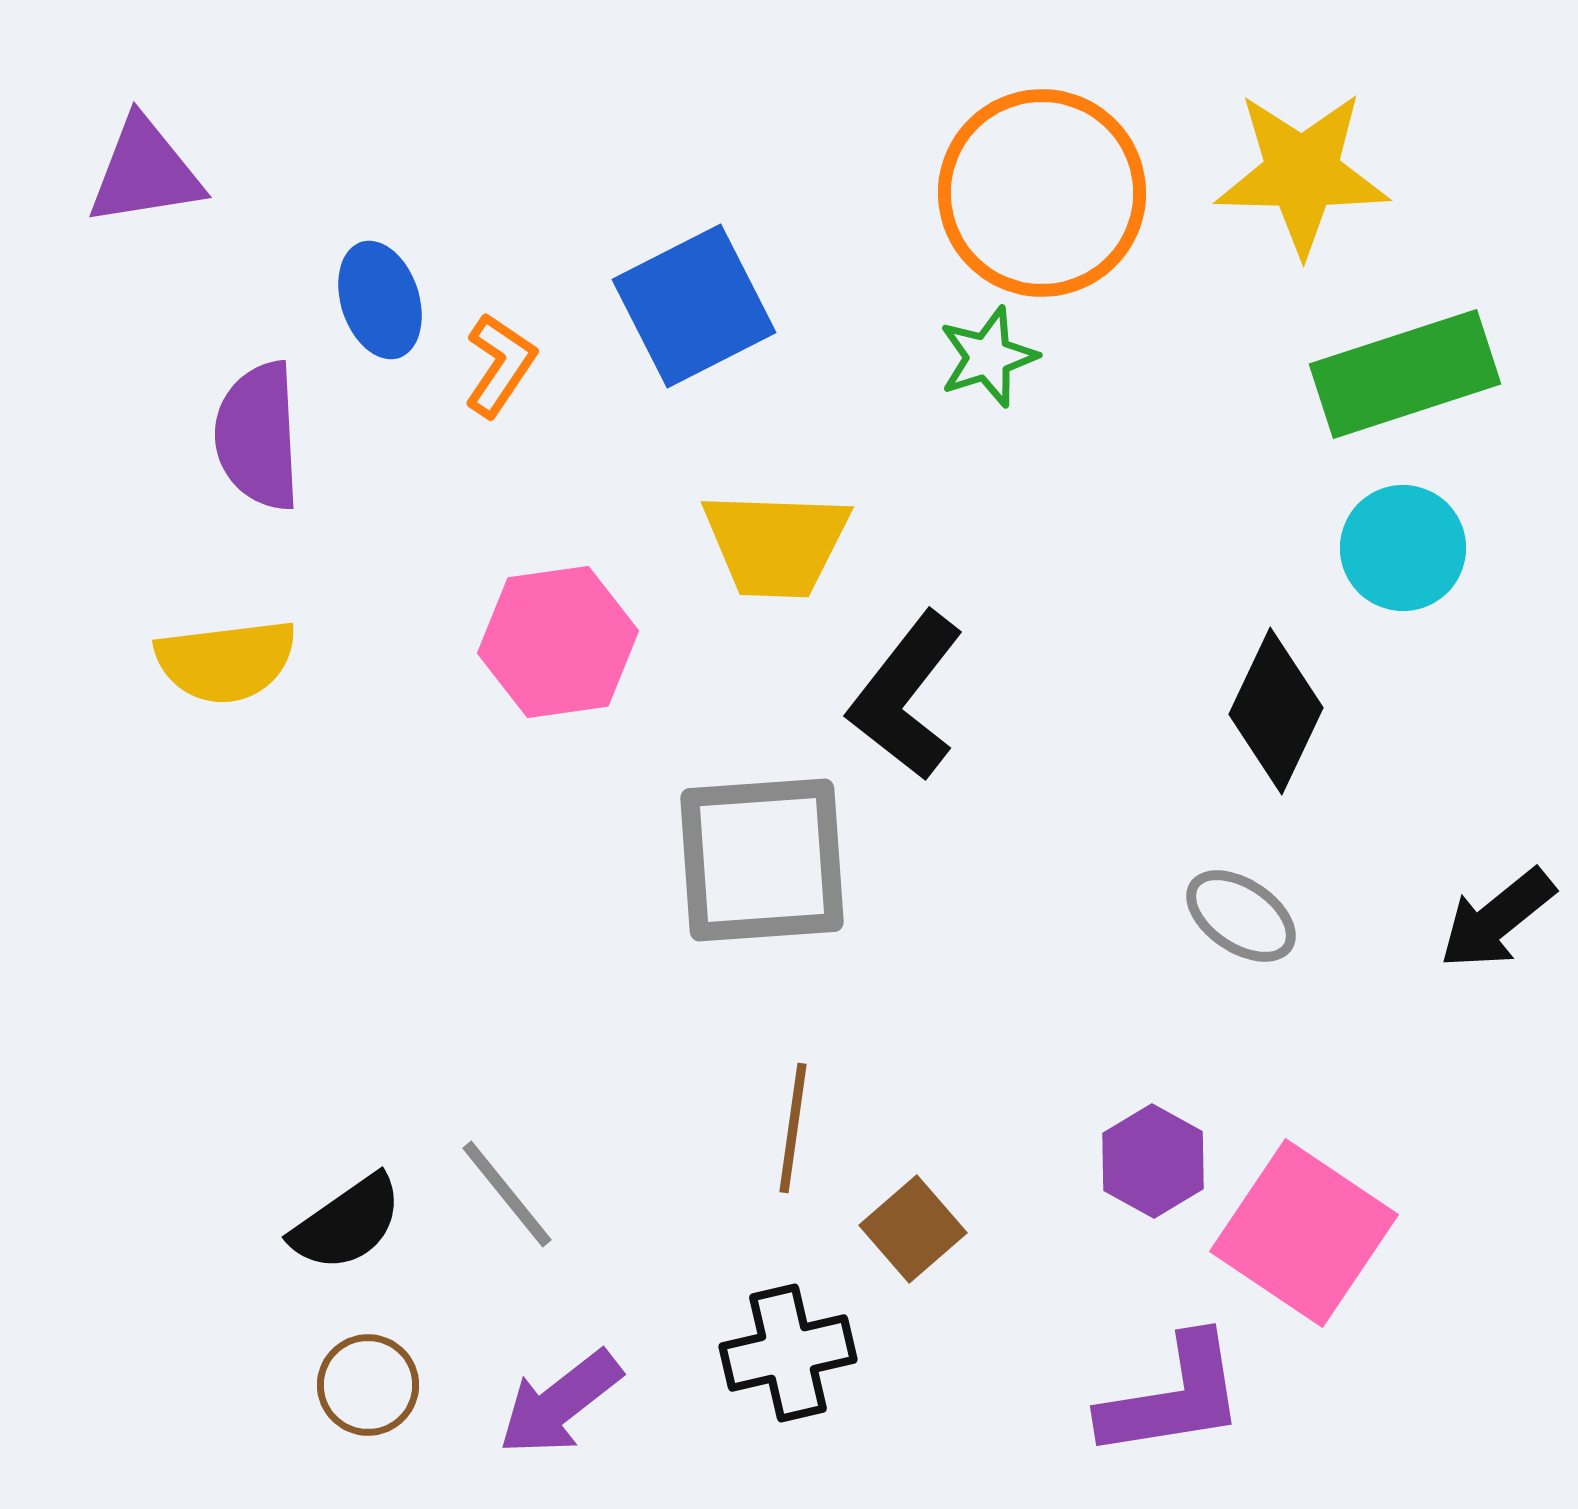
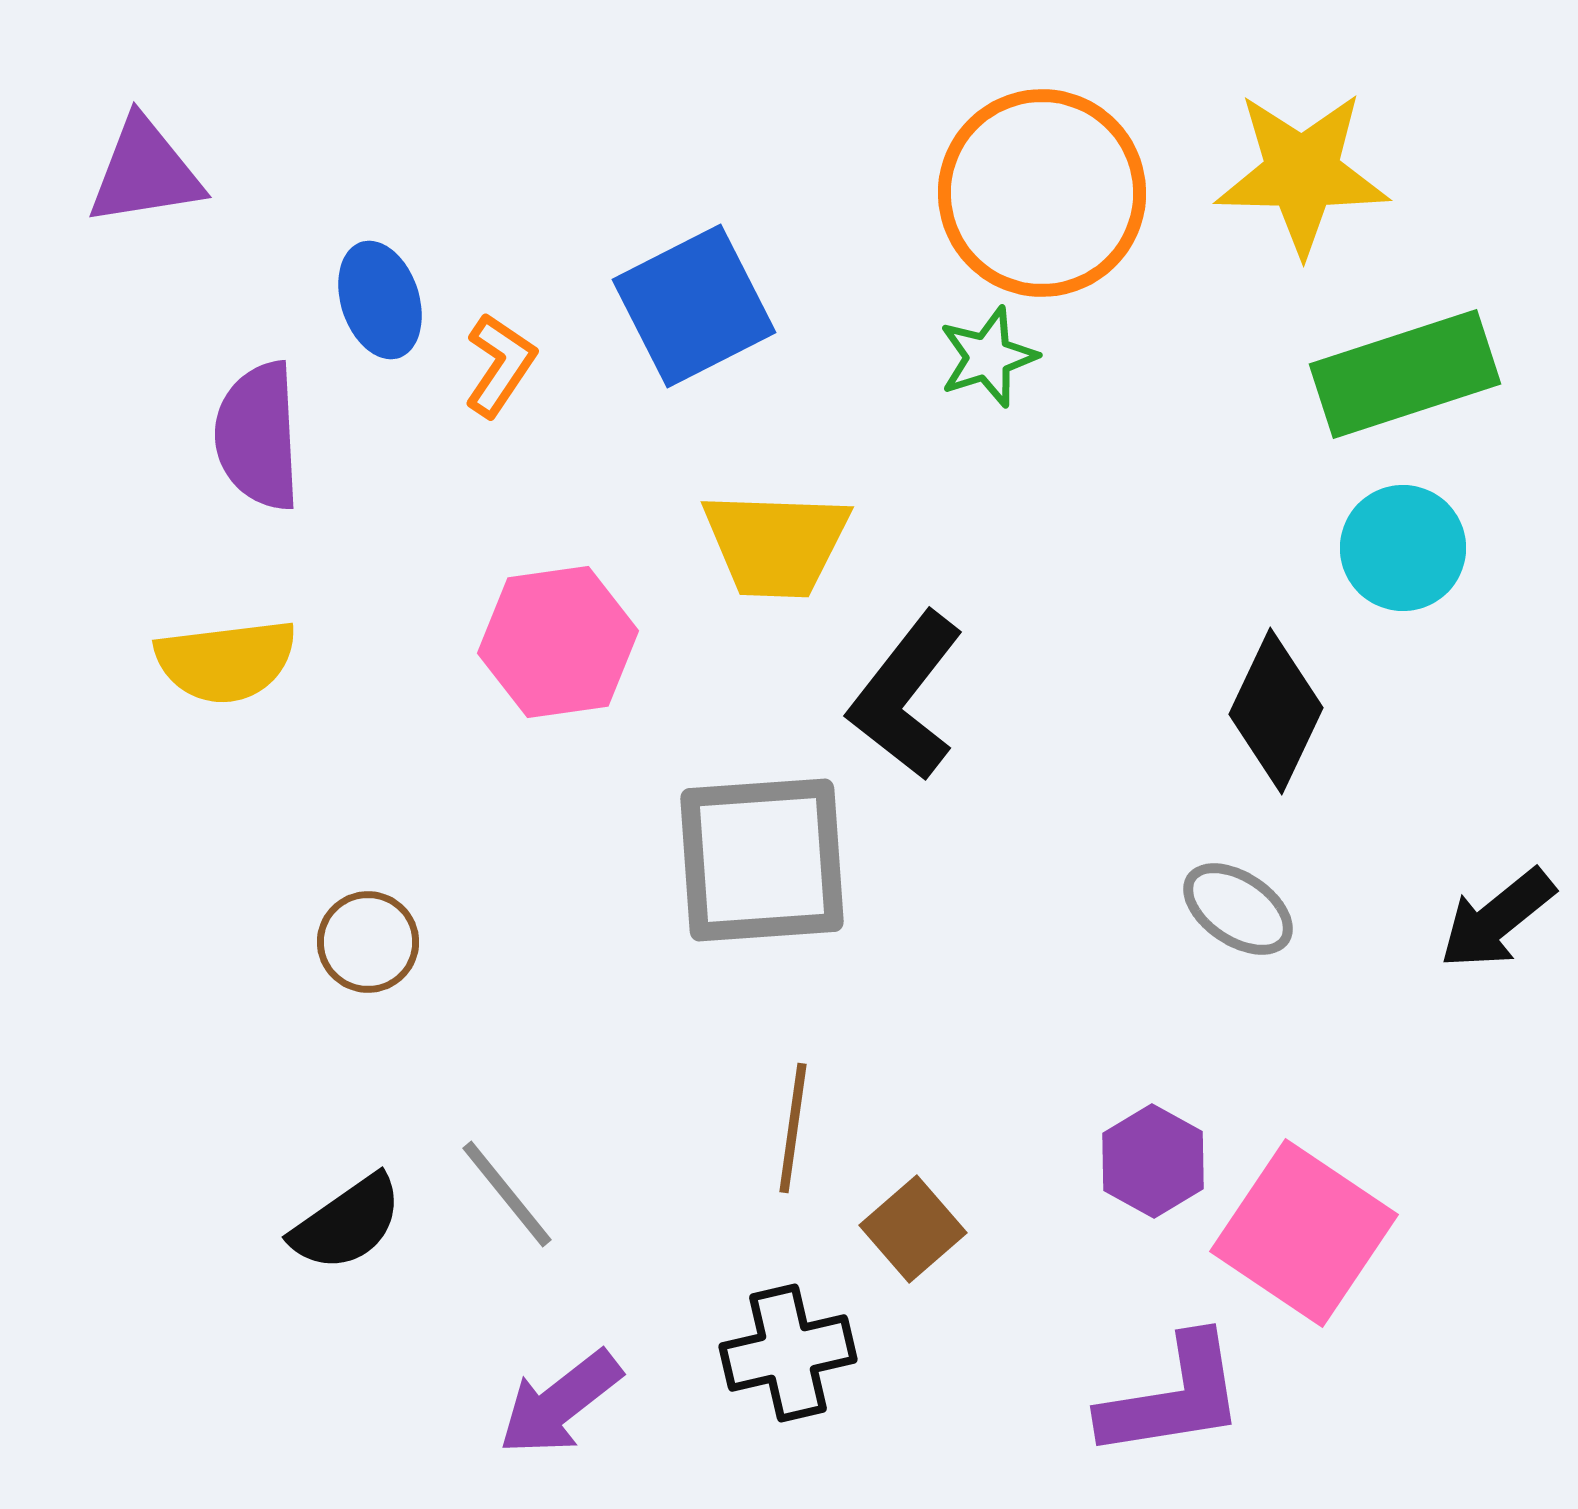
gray ellipse: moved 3 px left, 7 px up
brown circle: moved 443 px up
